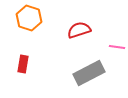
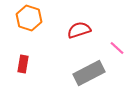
pink line: moved 1 px down; rotated 35 degrees clockwise
